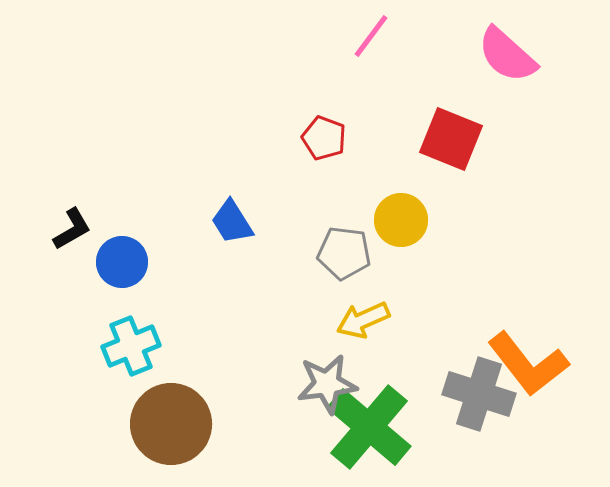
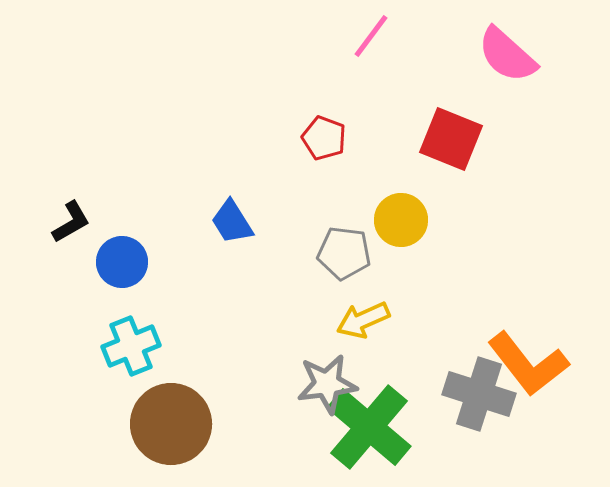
black L-shape: moved 1 px left, 7 px up
